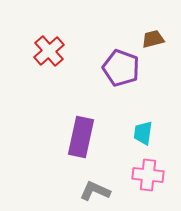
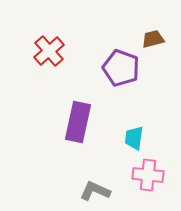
cyan trapezoid: moved 9 px left, 5 px down
purple rectangle: moved 3 px left, 15 px up
